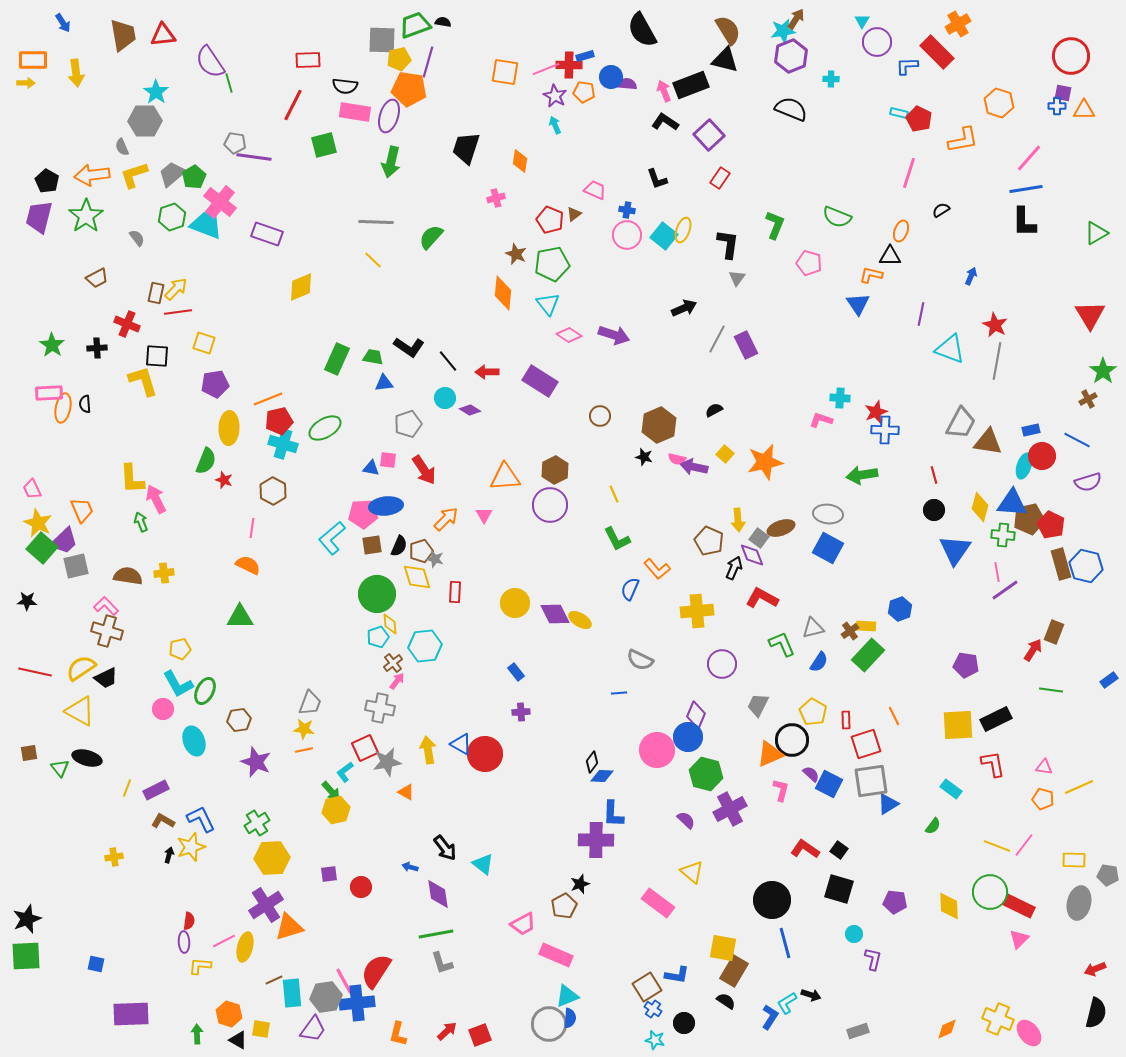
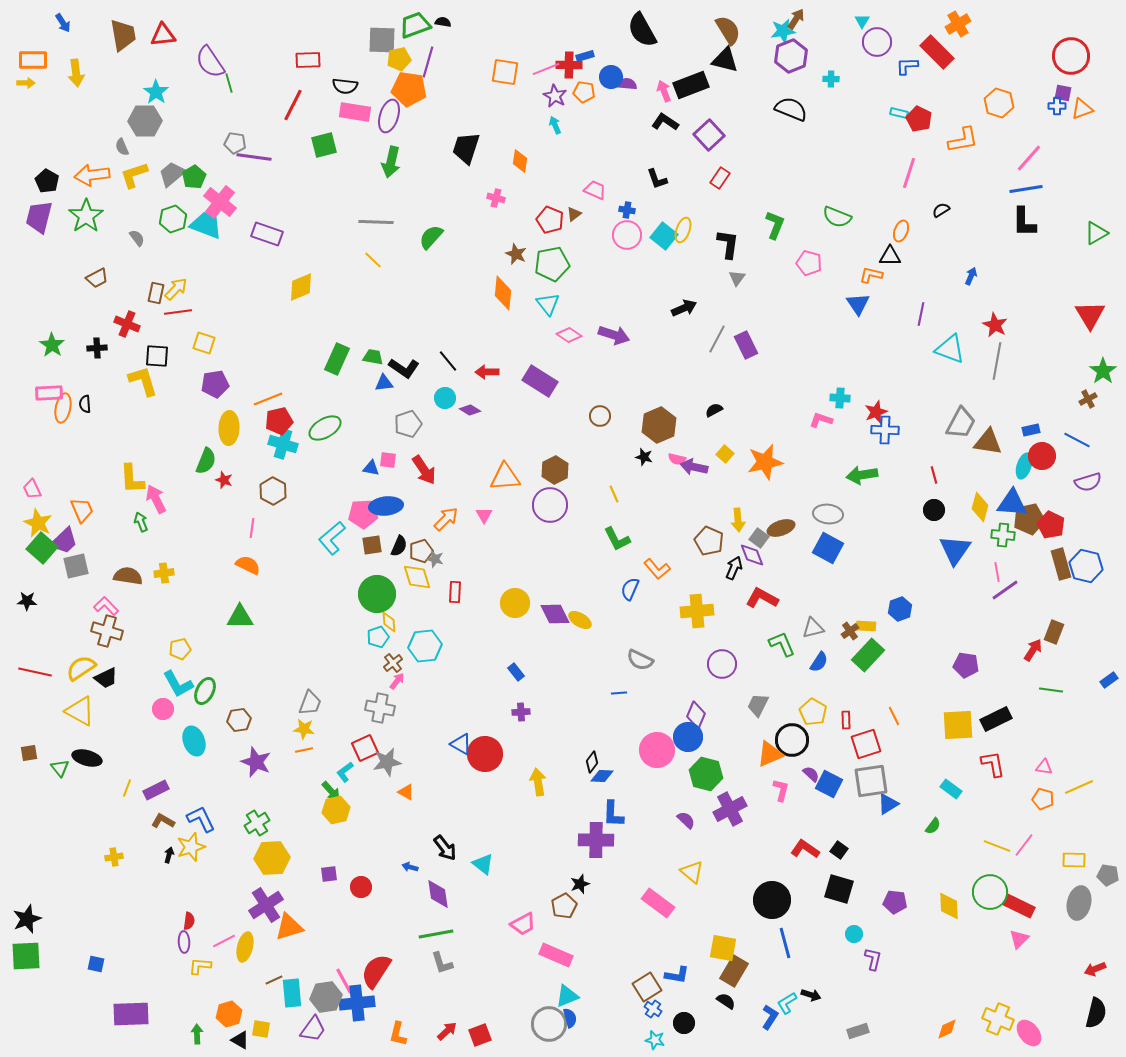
orange triangle at (1084, 110): moved 2 px left, 1 px up; rotated 20 degrees counterclockwise
pink cross at (496, 198): rotated 30 degrees clockwise
green hexagon at (172, 217): moved 1 px right, 2 px down
black L-shape at (409, 347): moved 5 px left, 21 px down
yellow diamond at (390, 624): moved 1 px left, 2 px up
yellow arrow at (428, 750): moved 110 px right, 32 px down
orange hexagon at (229, 1014): rotated 25 degrees clockwise
blue semicircle at (570, 1018): rotated 18 degrees counterclockwise
black triangle at (238, 1040): moved 2 px right
